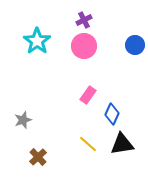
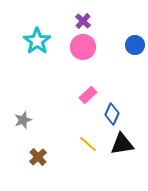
purple cross: moved 1 px left, 1 px down; rotated 21 degrees counterclockwise
pink circle: moved 1 px left, 1 px down
pink rectangle: rotated 12 degrees clockwise
